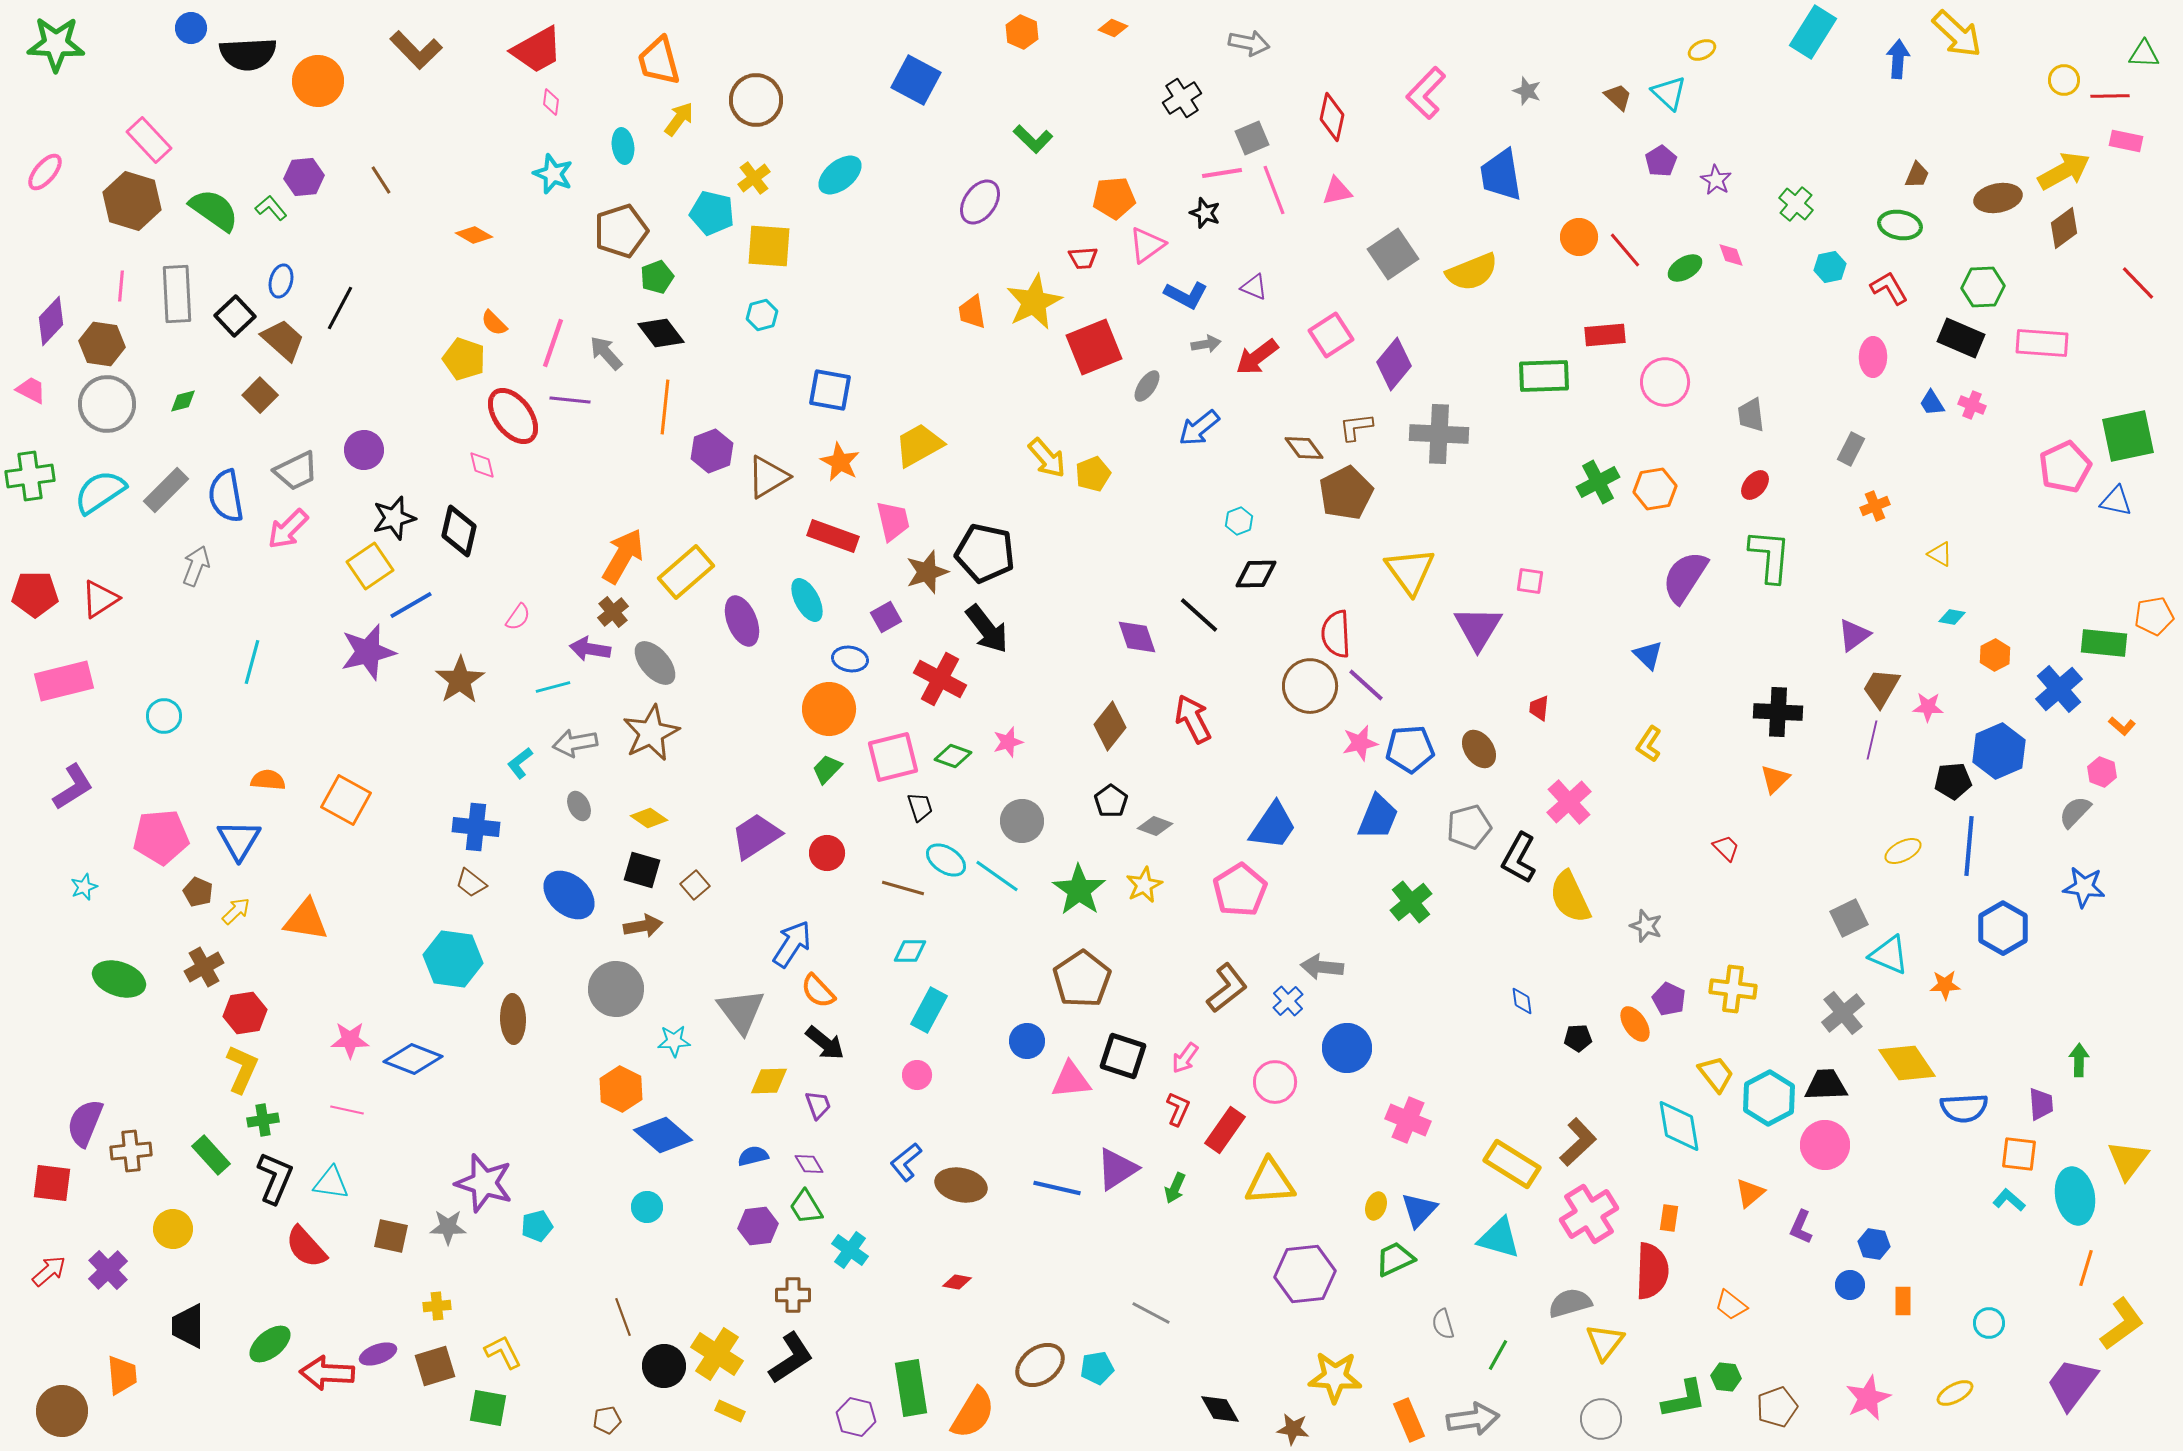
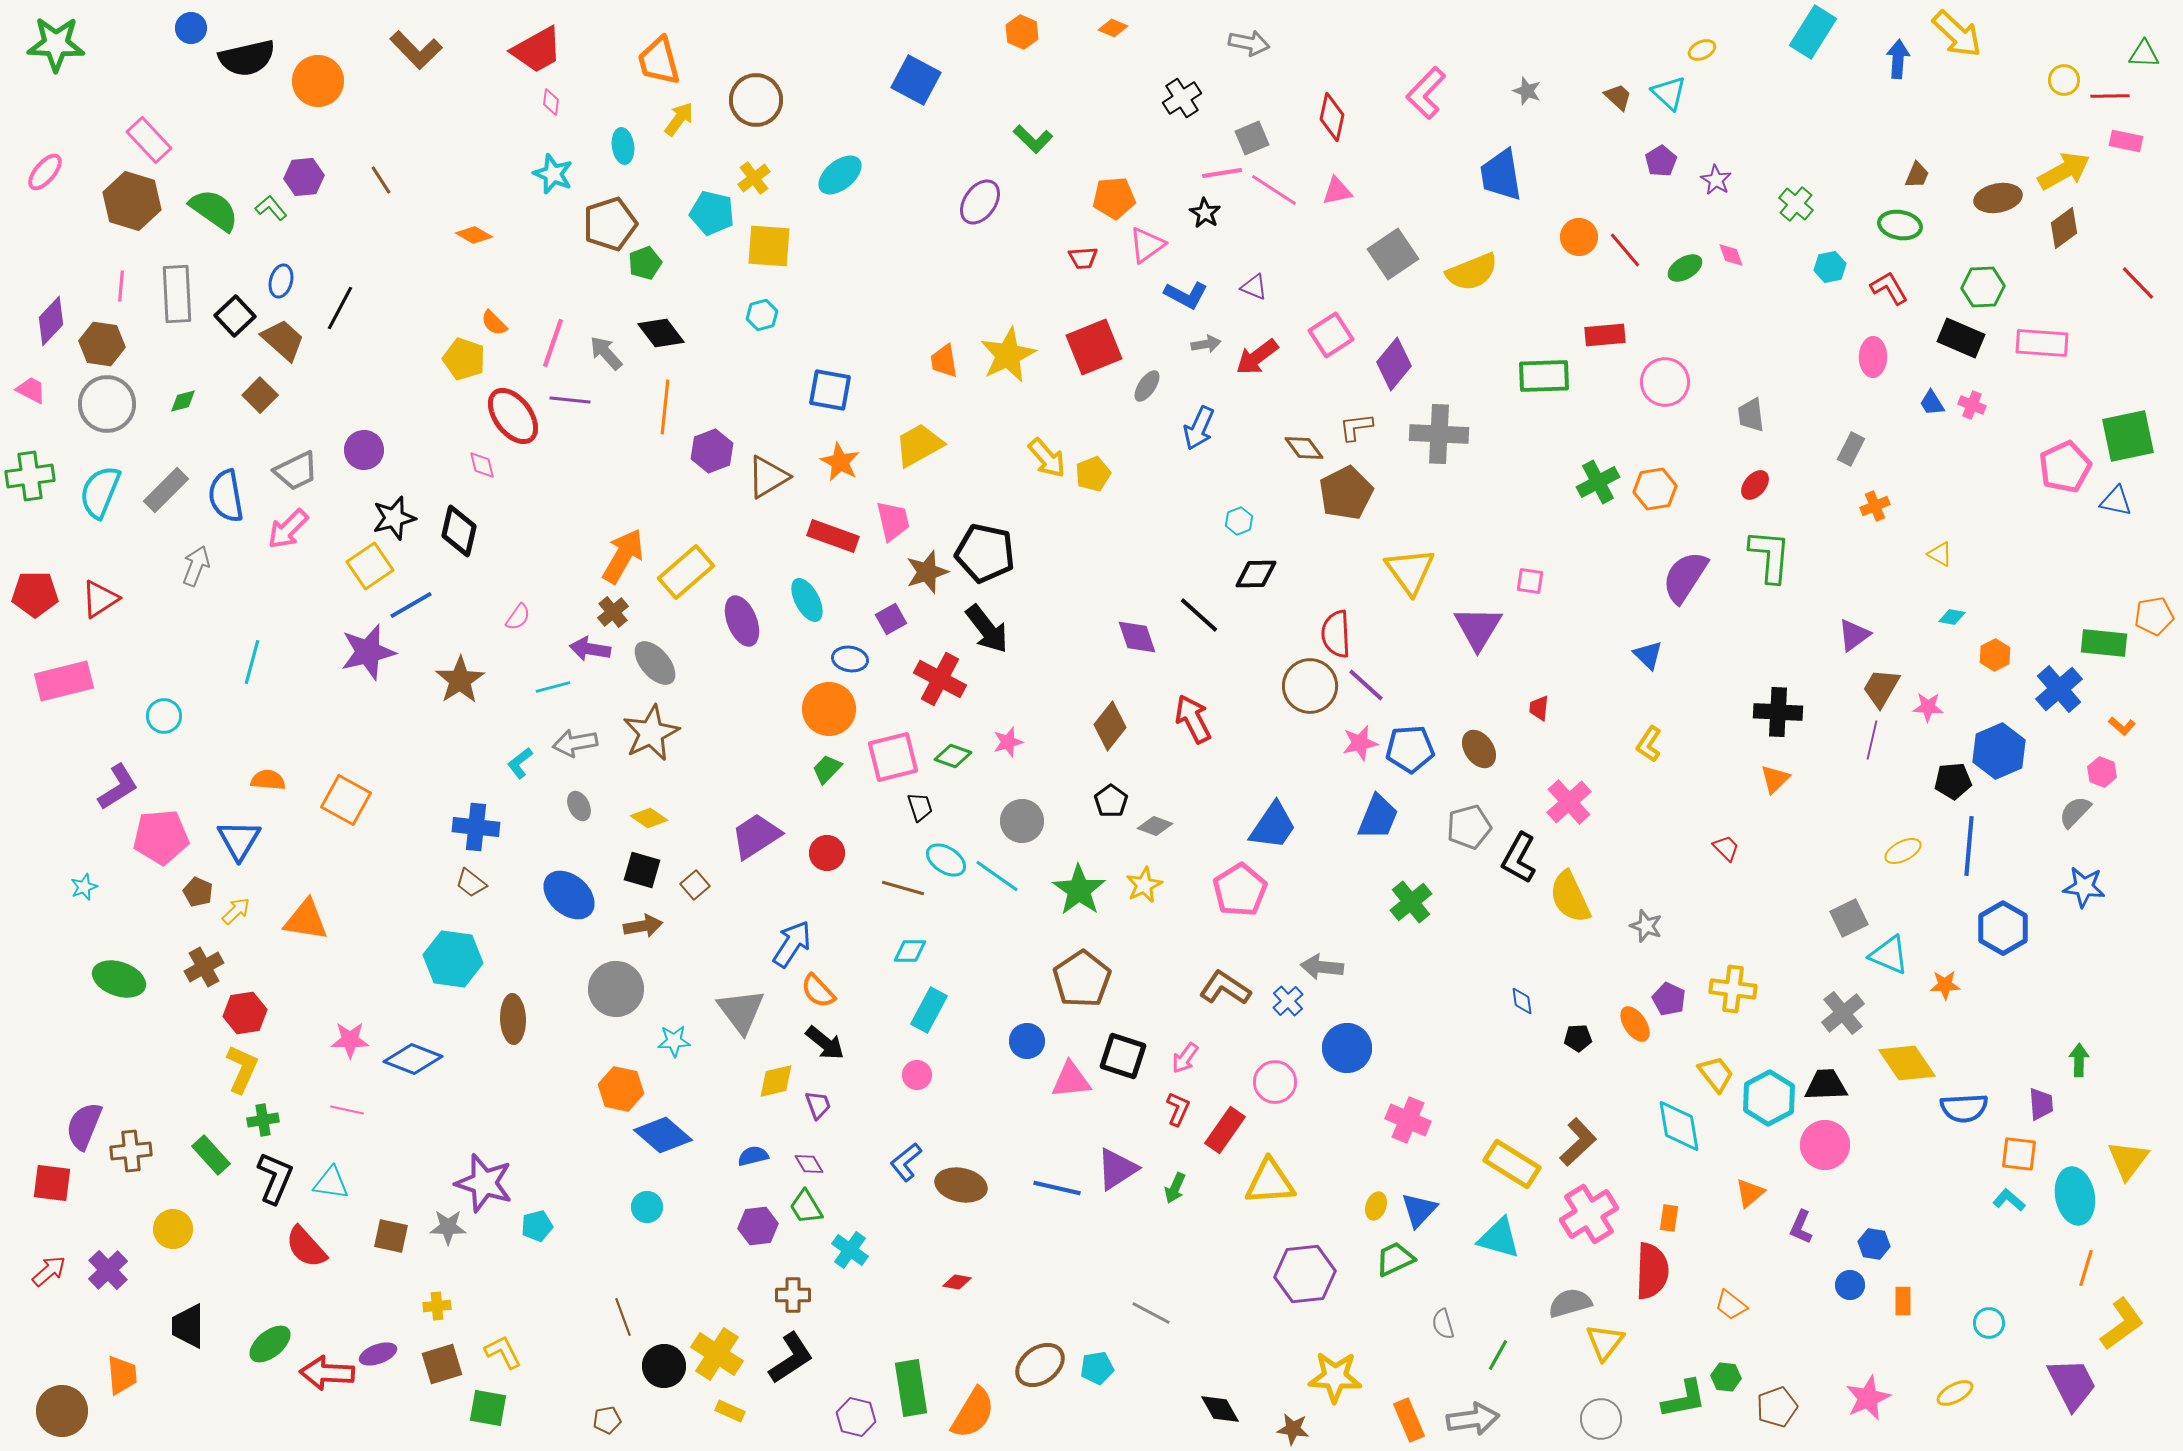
black semicircle at (248, 54): moved 1 px left, 4 px down; rotated 10 degrees counterclockwise
pink line at (1274, 190): rotated 36 degrees counterclockwise
black star at (1205, 213): rotated 12 degrees clockwise
brown pentagon at (621, 231): moved 11 px left, 7 px up
green pentagon at (657, 277): moved 12 px left, 14 px up
yellow star at (1034, 302): moved 26 px left, 53 px down
orange trapezoid at (972, 312): moved 28 px left, 49 px down
blue arrow at (1199, 428): rotated 27 degrees counterclockwise
cyan semicircle at (100, 492): rotated 34 degrees counterclockwise
purple square at (886, 617): moved 5 px right, 2 px down
purple L-shape at (73, 787): moved 45 px right
brown L-shape at (1227, 988): moved 2 px left; rotated 108 degrees counterclockwise
yellow diamond at (769, 1081): moved 7 px right; rotated 12 degrees counterclockwise
orange hexagon at (621, 1089): rotated 15 degrees counterclockwise
purple semicircle at (85, 1123): moved 1 px left, 3 px down
brown square at (435, 1366): moved 7 px right, 2 px up
purple trapezoid at (2072, 1384): rotated 116 degrees clockwise
